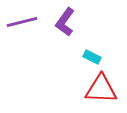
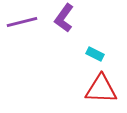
purple L-shape: moved 1 px left, 4 px up
cyan rectangle: moved 3 px right, 3 px up
